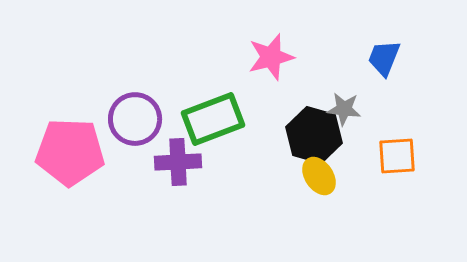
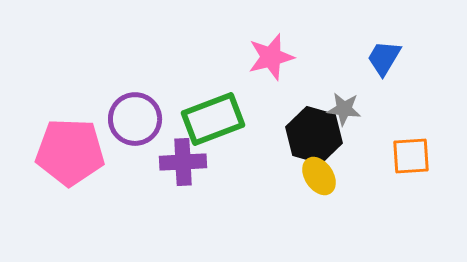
blue trapezoid: rotated 9 degrees clockwise
orange square: moved 14 px right
purple cross: moved 5 px right
